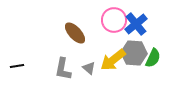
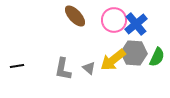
brown ellipse: moved 17 px up
green semicircle: moved 4 px right, 1 px up
